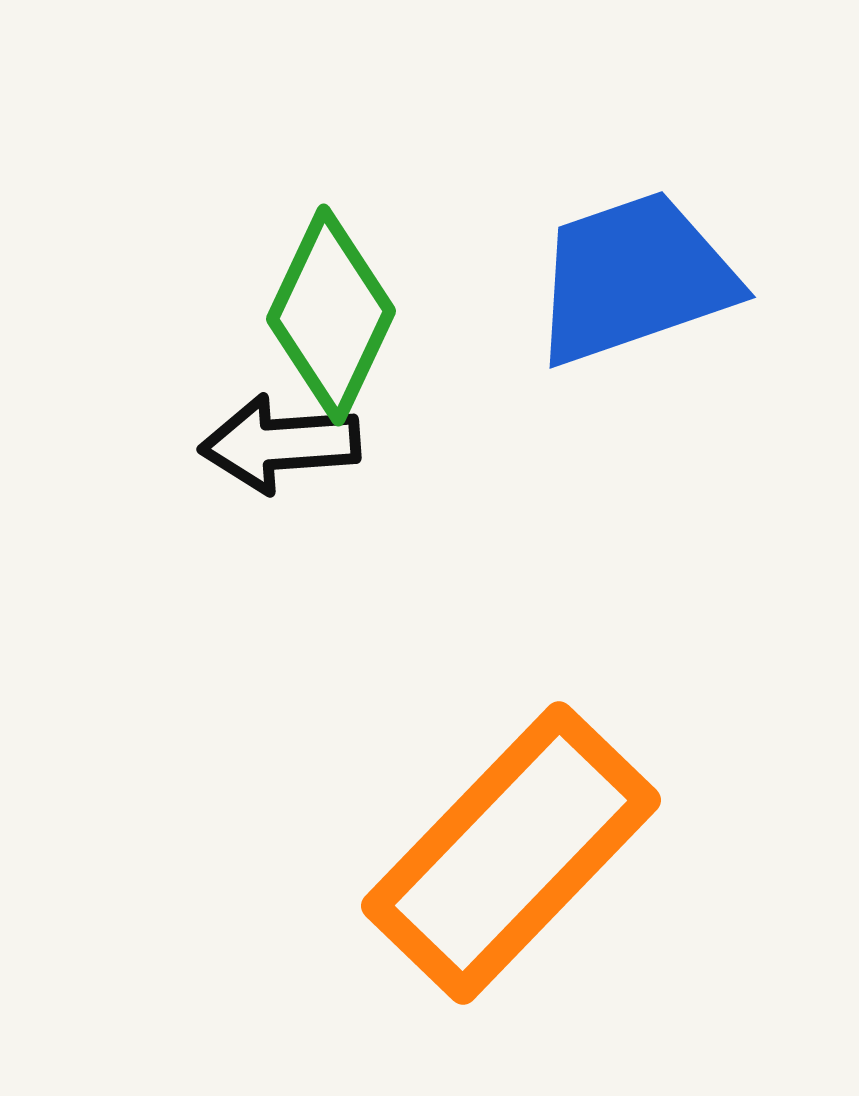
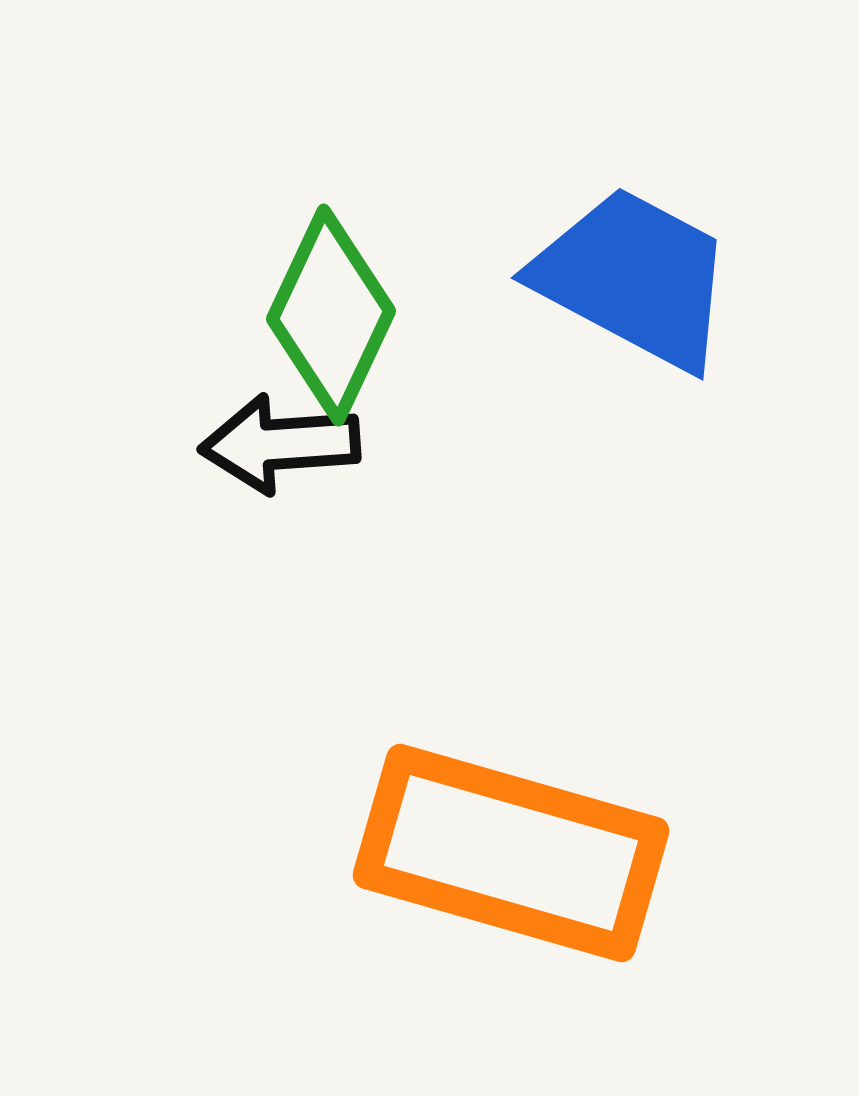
blue trapezoid: rotated 47 degrees clockwise
orange rectangle: rotated 62 degrees clockwise
